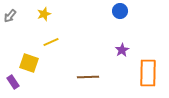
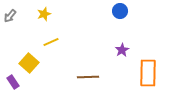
yellow square: rotated 24 degrees clockwise
